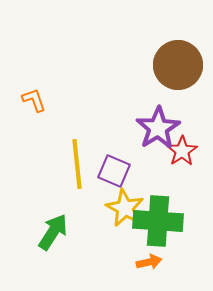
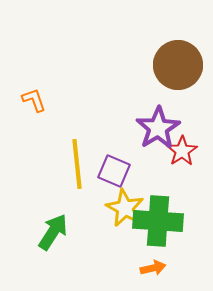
orange arrow: moved 4 px right, 6 px down
